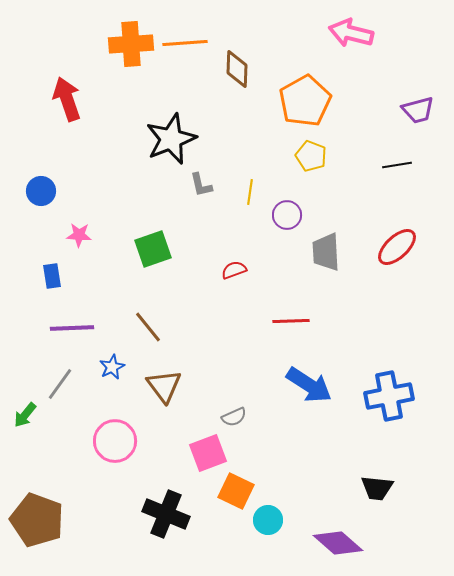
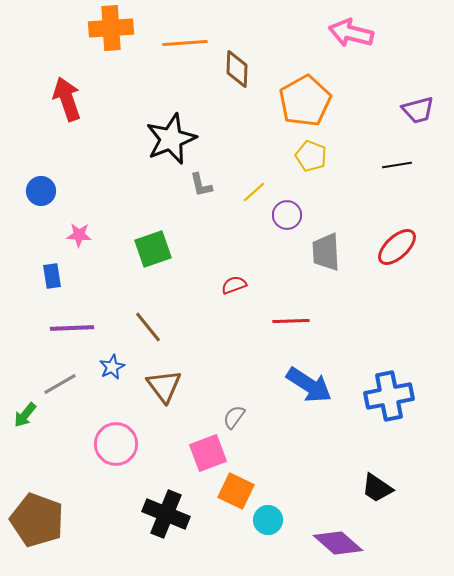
orange cross: moved 20 px left, 16 px up
yellow line: moved 4 px right; rotated 40 degrees clockwise
red semicircle: moved 15 px down
gray line: rotated 24 degrees clockwise
gray semicircle: rotated 150 degrees clockwise
pink circle: moved 1 px right, 3 px down
black trapezoid: rotated 28 degrees clockwise
